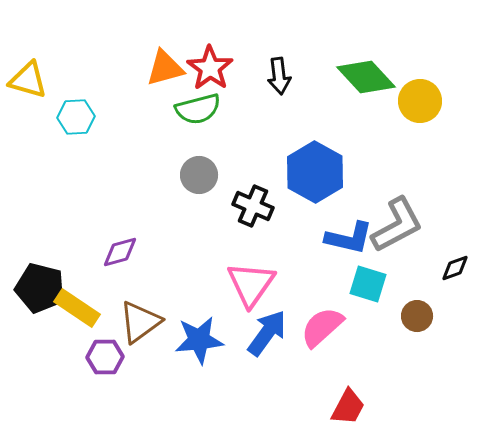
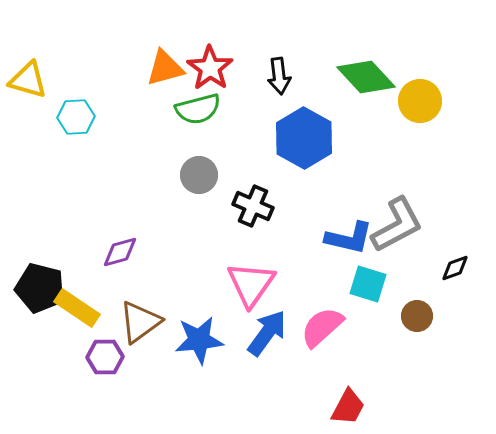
blue hexagon: moved 11 px left, 34 px up
